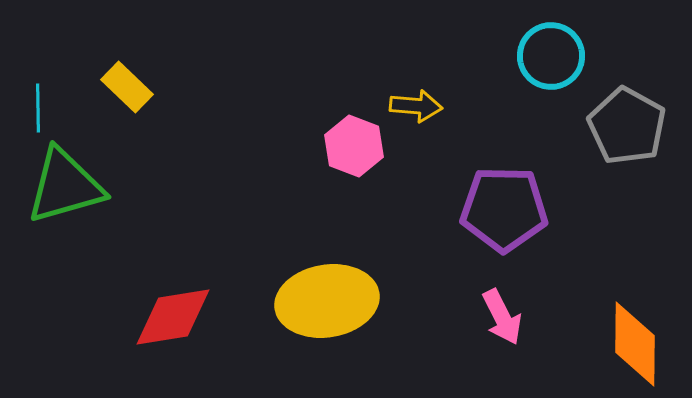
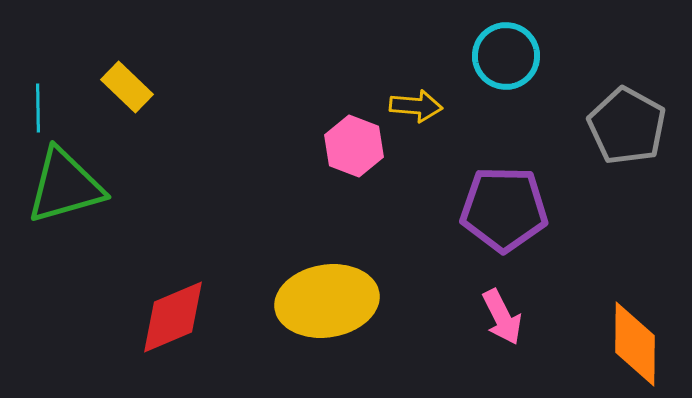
cyan circle: moved 45 px left
red diamond: rotated 14 degrees counterclockwise
